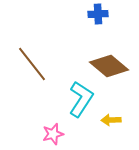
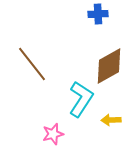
brown diamond: rotated 69 degrees counterclockwise
